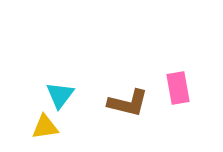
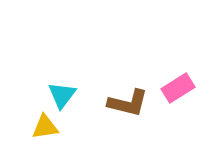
pink rectangle: rotated 68 degrees clockwise
cyan triangle: moved 2 px right
